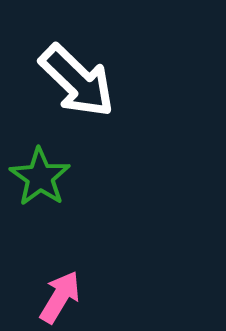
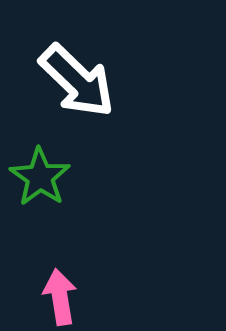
pink arrow: rotated 40 degrees counterclockwise
